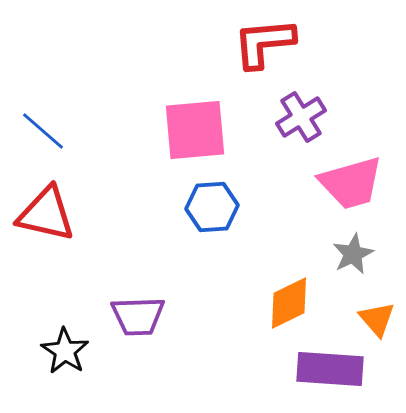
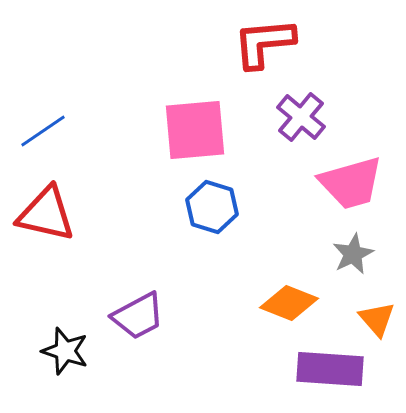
purple cross: rotated 18 degrees counterclockwise
blue line: rotated 75 degrees counterclockwise
blue hexagon: rotated 21 degrees clockwise
orange diamond: rotated 48 degrees clockwise
purple trapezoid: rotated 26 degrees counterclockwise
black star: rotated 15 degrees counterclockwise
